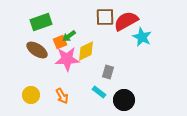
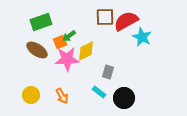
black circle: moved 2 px up
